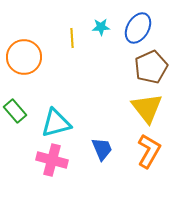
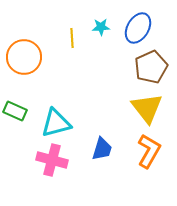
green rectangle: rotated 25 degrees counterclockwise
blue trapezoid: rotated 40 degrees clockwise
